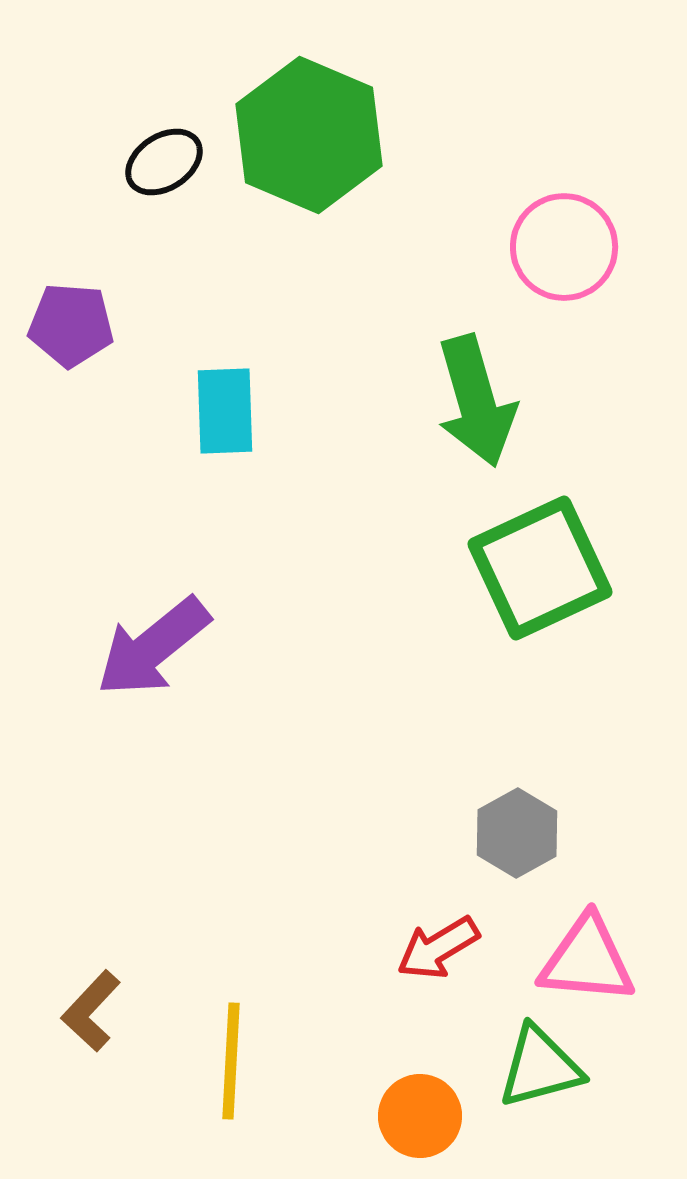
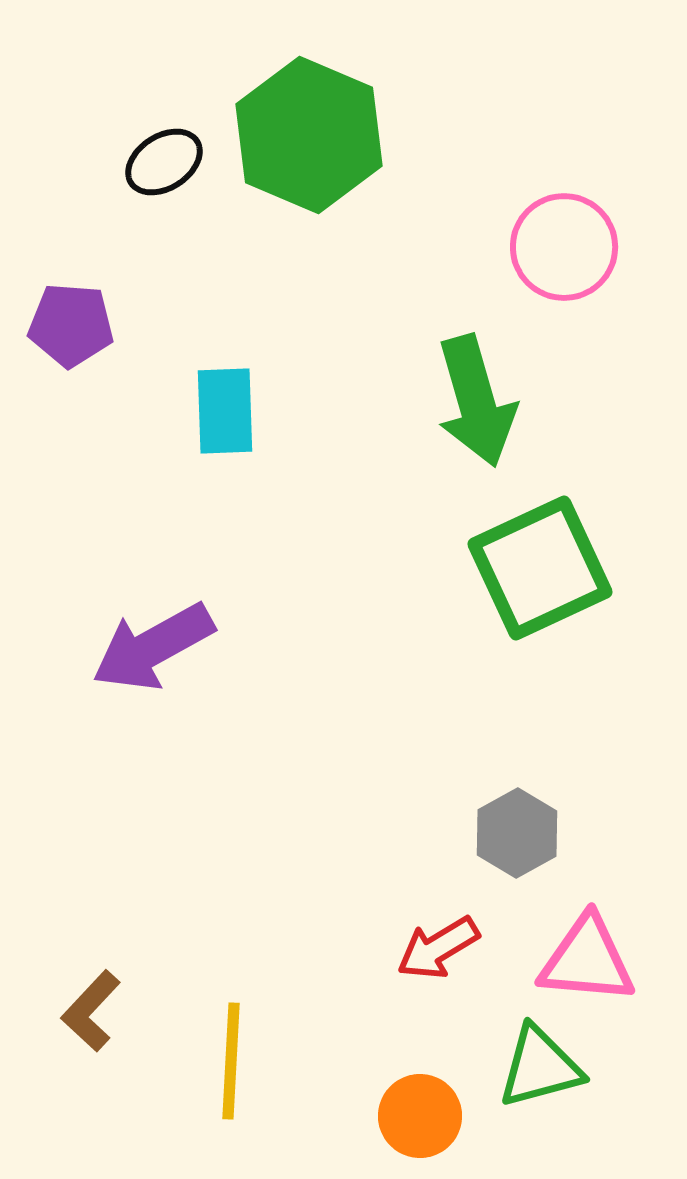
purple arrow: rotated 10 degrees clockwise
